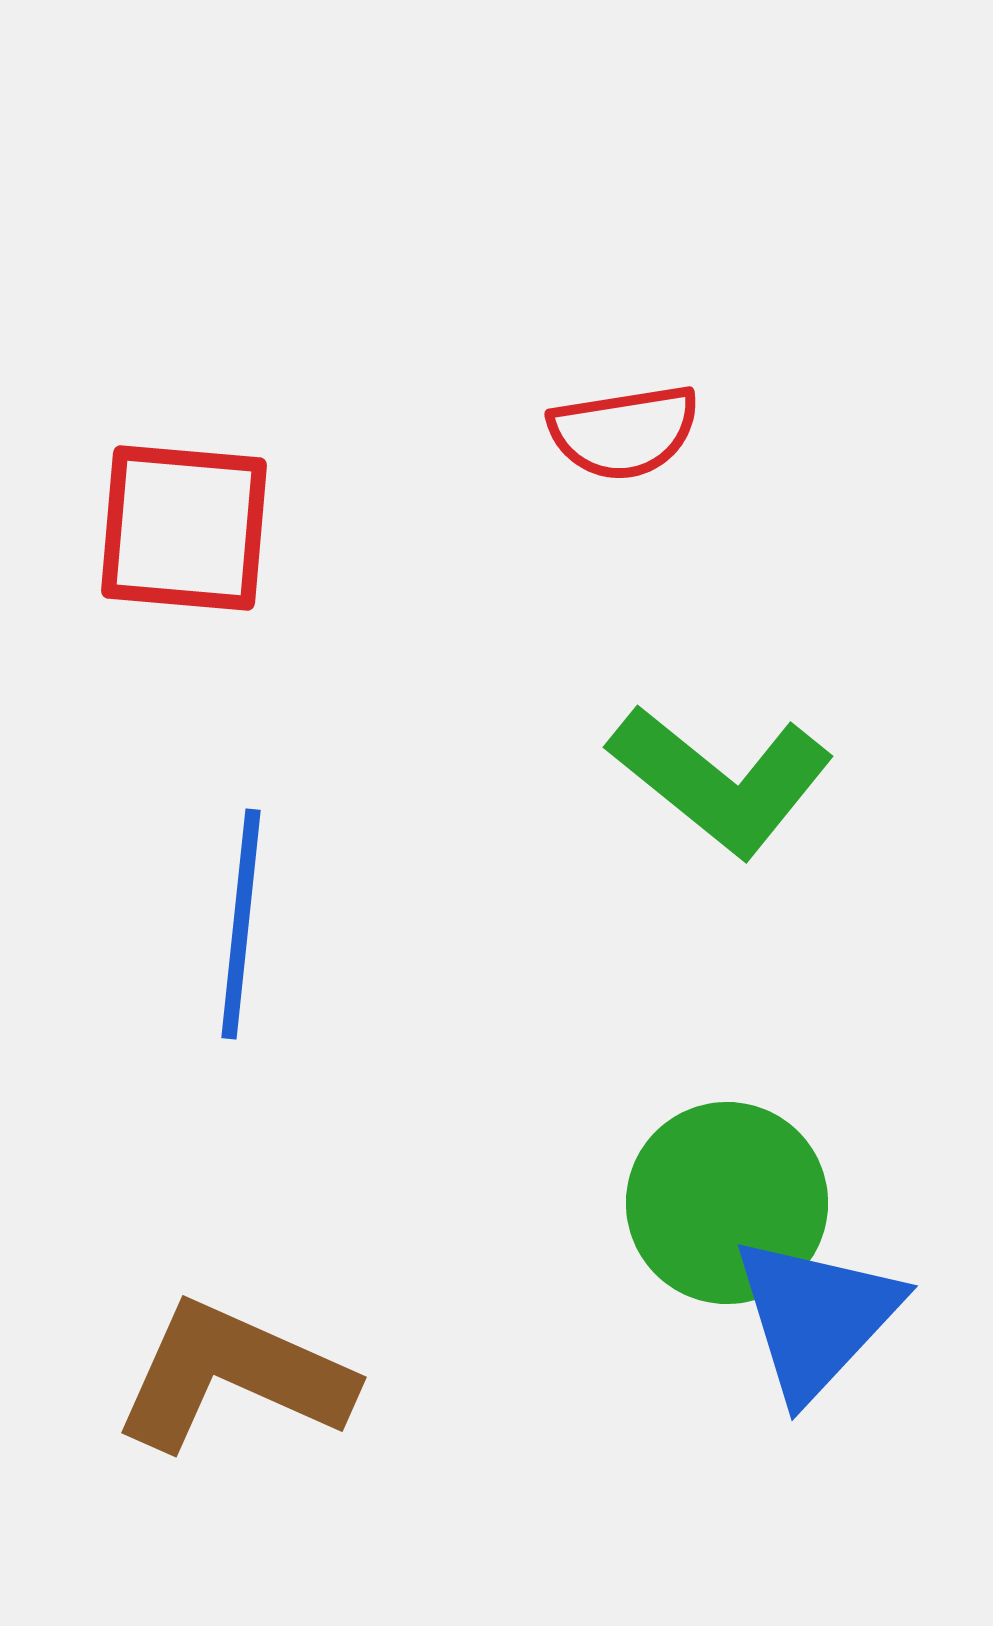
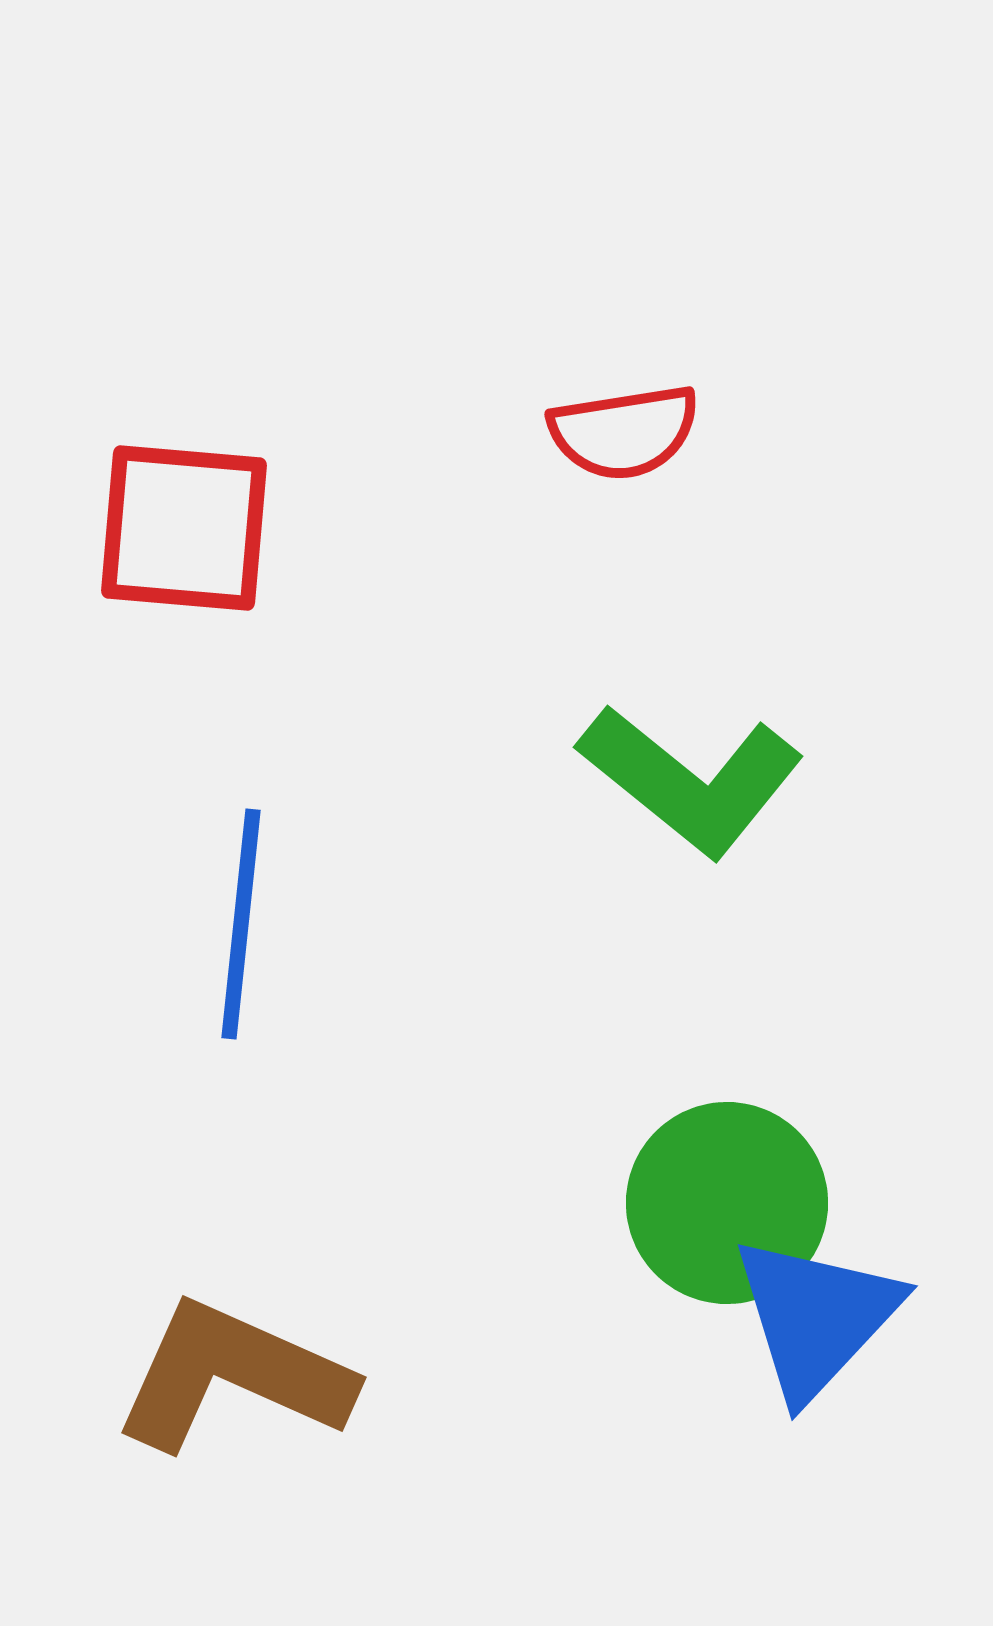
green L-shape: moved 30 px left
